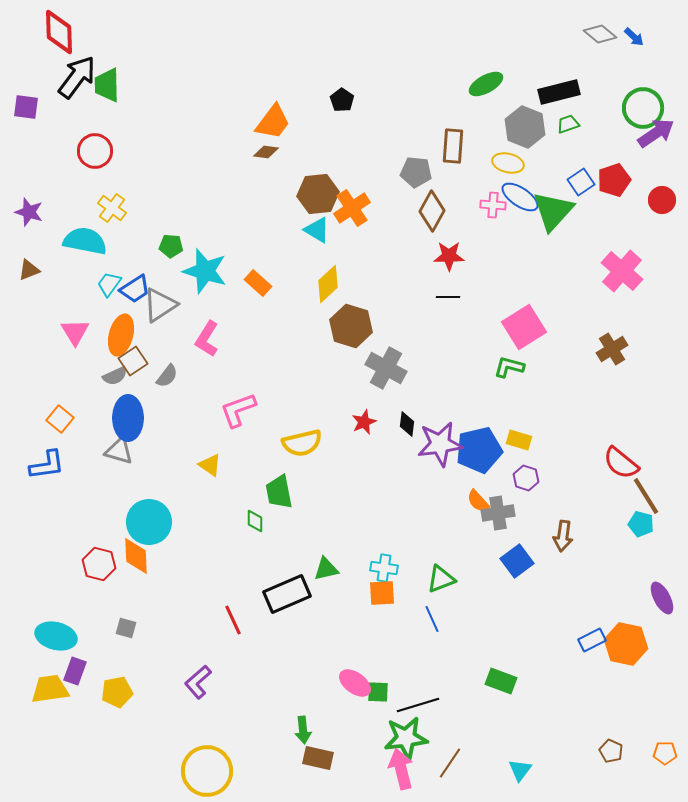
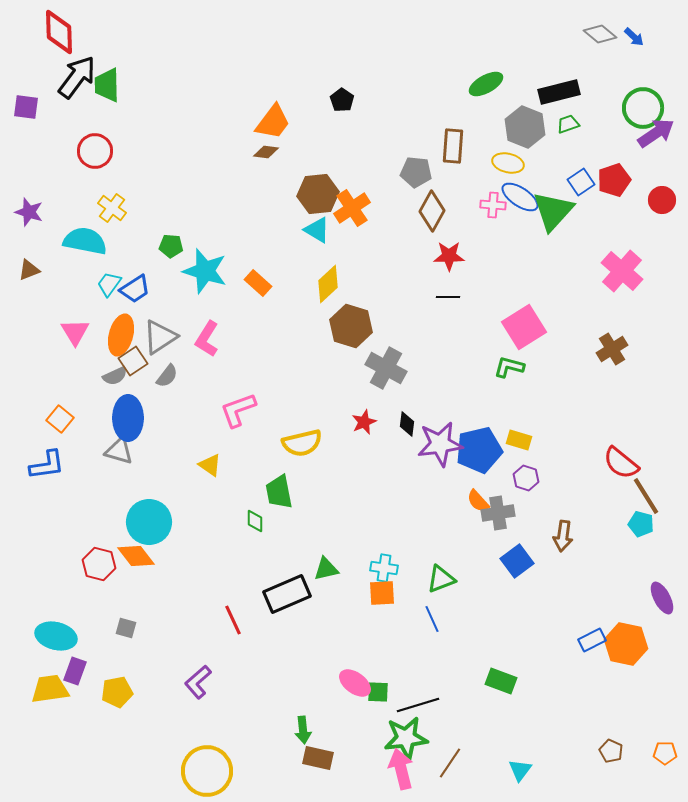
gray triangle at (160, 305): moved 32 px down
orange diamond at (136, 556): rotated 36 degrees counterclockwise
